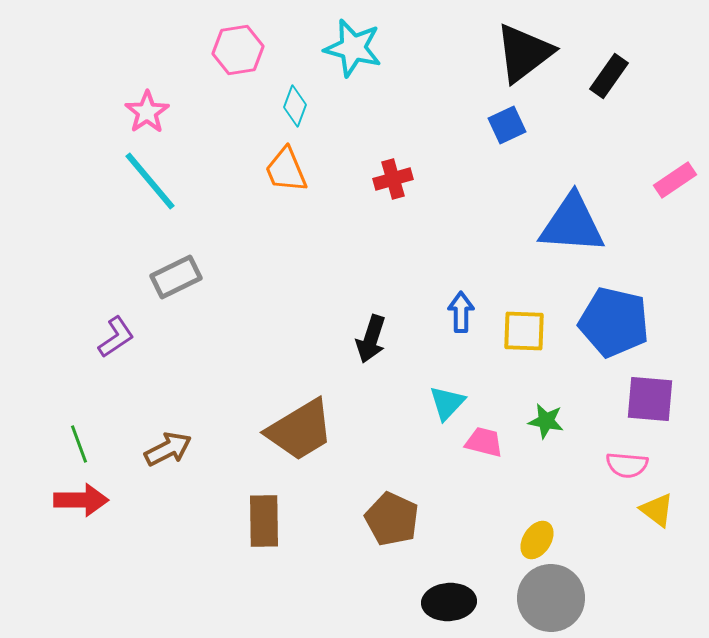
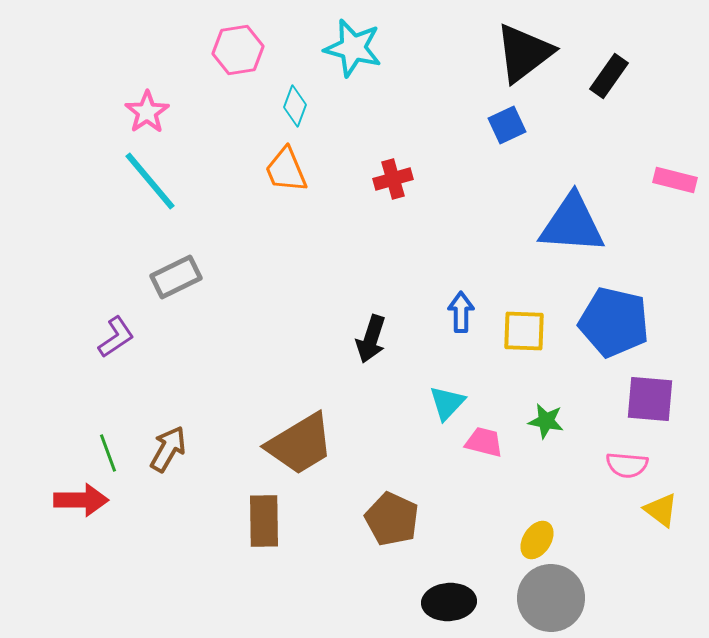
pink rectangle: rotated 48 degrees clockwise
brown trapezoid: moved 14 px down
green line: moved 29 px right, 9 px down
brown arrow: rotated 33 degrees counterclockwise
yellow triangle: moved 4 px right
